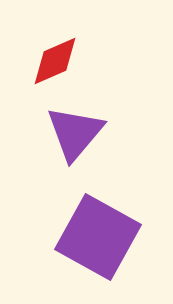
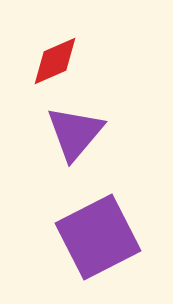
purple square: rotated 34 degrees clockwise
